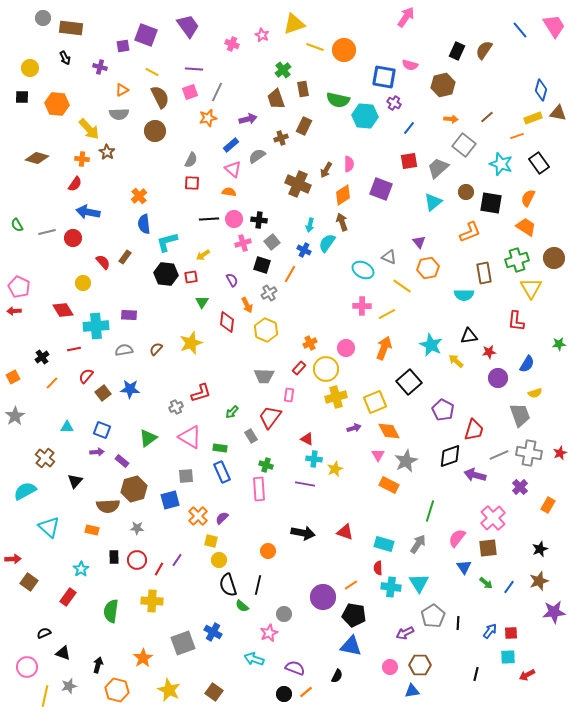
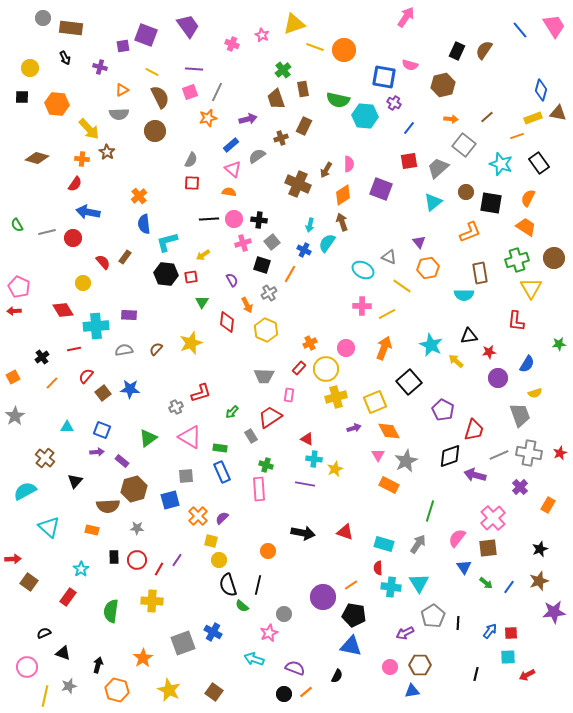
brown rectangle at (484, 273): moved 4 px left
red trapezoid at (270, 417): rotated 20 degrees clockwise
